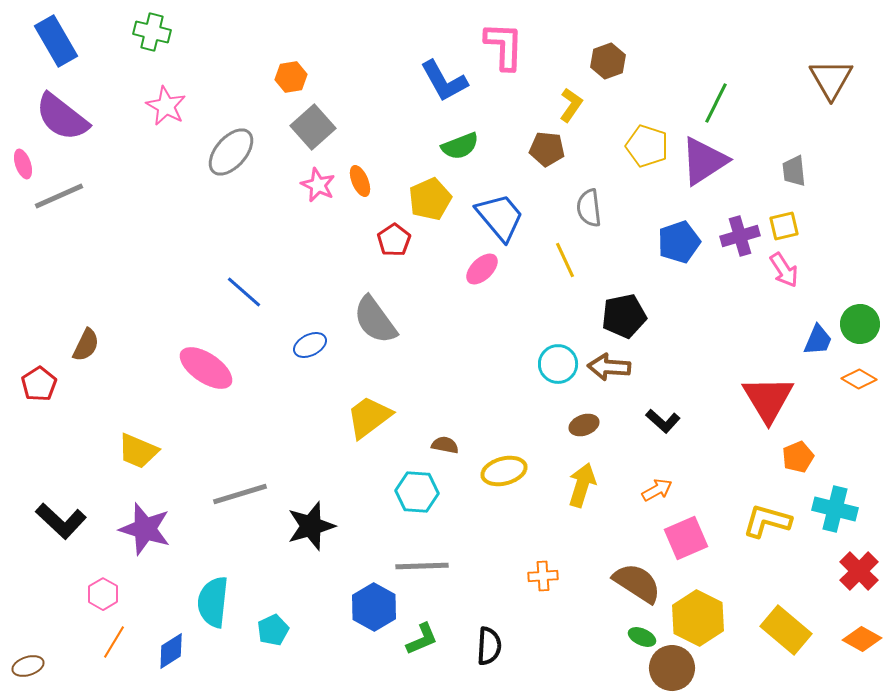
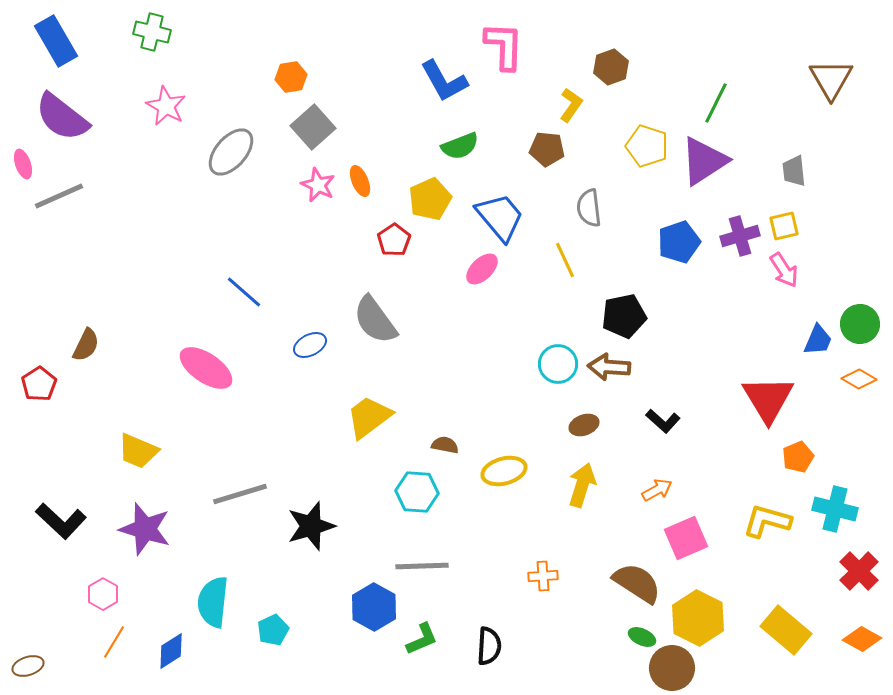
brown hexagon at (608, 61): moved 3 px right, 6 px down
